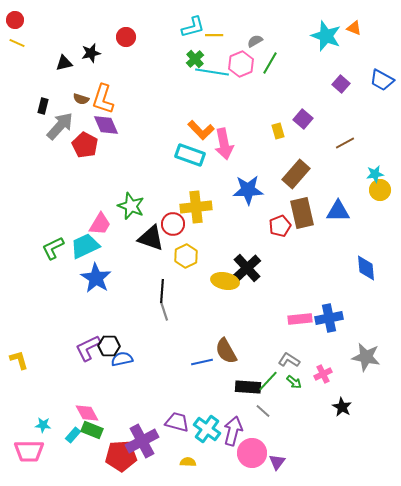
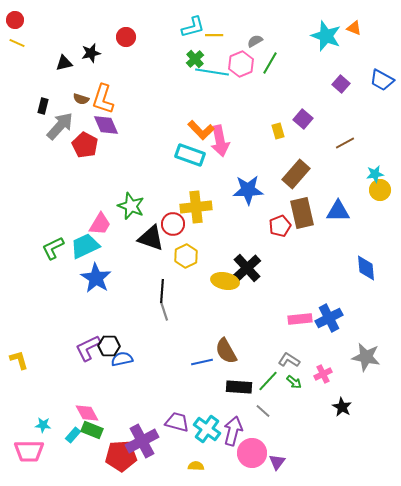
pink arrow at (224, 144): moved 4 px left, 3 px up
blue cross at (329, 318): rotated 16 degrees counterclockwise
black rectangle at (248, 387): moved 9 px left
yellow semicircle at (188, 462): moved 8 px right, 4 px down
